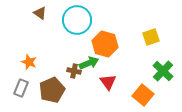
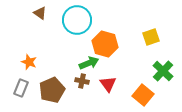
brown cross: moved 8 px right, 10 px down
red triangle: moved 2 px down
